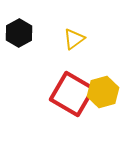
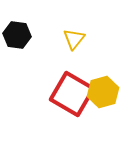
black hexagon: moved 2 px left, 2 px down; rotated 24 degrees counterclockwise
yellow triangle: rotated 15 degrees counterclockwise
